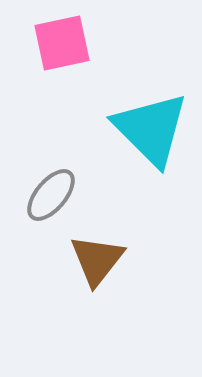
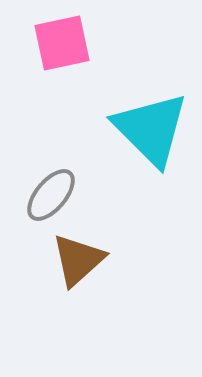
brown triangle: moved 19 px left; rotated 10 degrees clockwise
